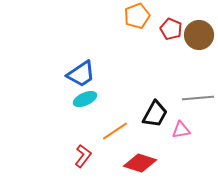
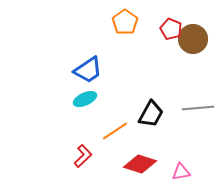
orange pentagon: moved 12 px left, 6 px down; rotated 15 degrees counterclockwise
brown circle: moved 6 px left, 4 px down
blue trapezoid: moved 7 px right, 4 px up
gray line: moved 10 px down
black trapezoid: moved 4 px left
pink triangle: moved 42 px down
red L-shape: rotated 10 degrees clockwise
red diamond: moved 1 px down
